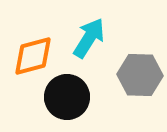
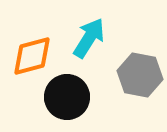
orange diamond: moved 1 px left
gray hexagon: rotated 9 degrees clockwise
